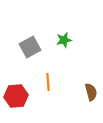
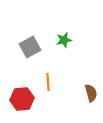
brown semicircle: moved 1 px down
red hexagon: moved 6 px right, 3 px down
